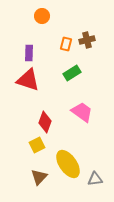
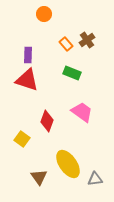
orange circle: moved 2 px right, 2 px up
brown cross: rotated 21 degrees counterclockwise
orange rectangle: rotated 56 degrees counterclockwise
purple rectangle: moved 1 px left, 2 px down
green rectangle: rotated 54 degrees clockwise
red triangle: moved 1 px left
red diamond: moved 2 px right, 1 px up
yellow square: moved 15 px left, 6 px up; rotated 28 degrees counterclockwise
brown triangle: rotated 18 degrees counterclockwise
